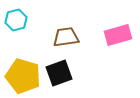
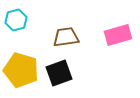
yellow pentagon: moved 2 px left, 6 px up
